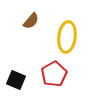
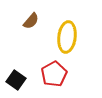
black square: rotated 12 degrees clockwise
